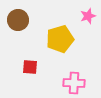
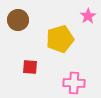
pink star: rotated 14 degrees counterclockwise
